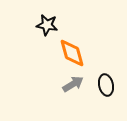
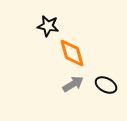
black star: moved 1 px right, 1 px down
black ellipse: rotated 50 degrees counterclockwise
